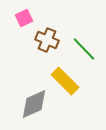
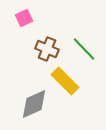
brown cross: moved 9 px down
